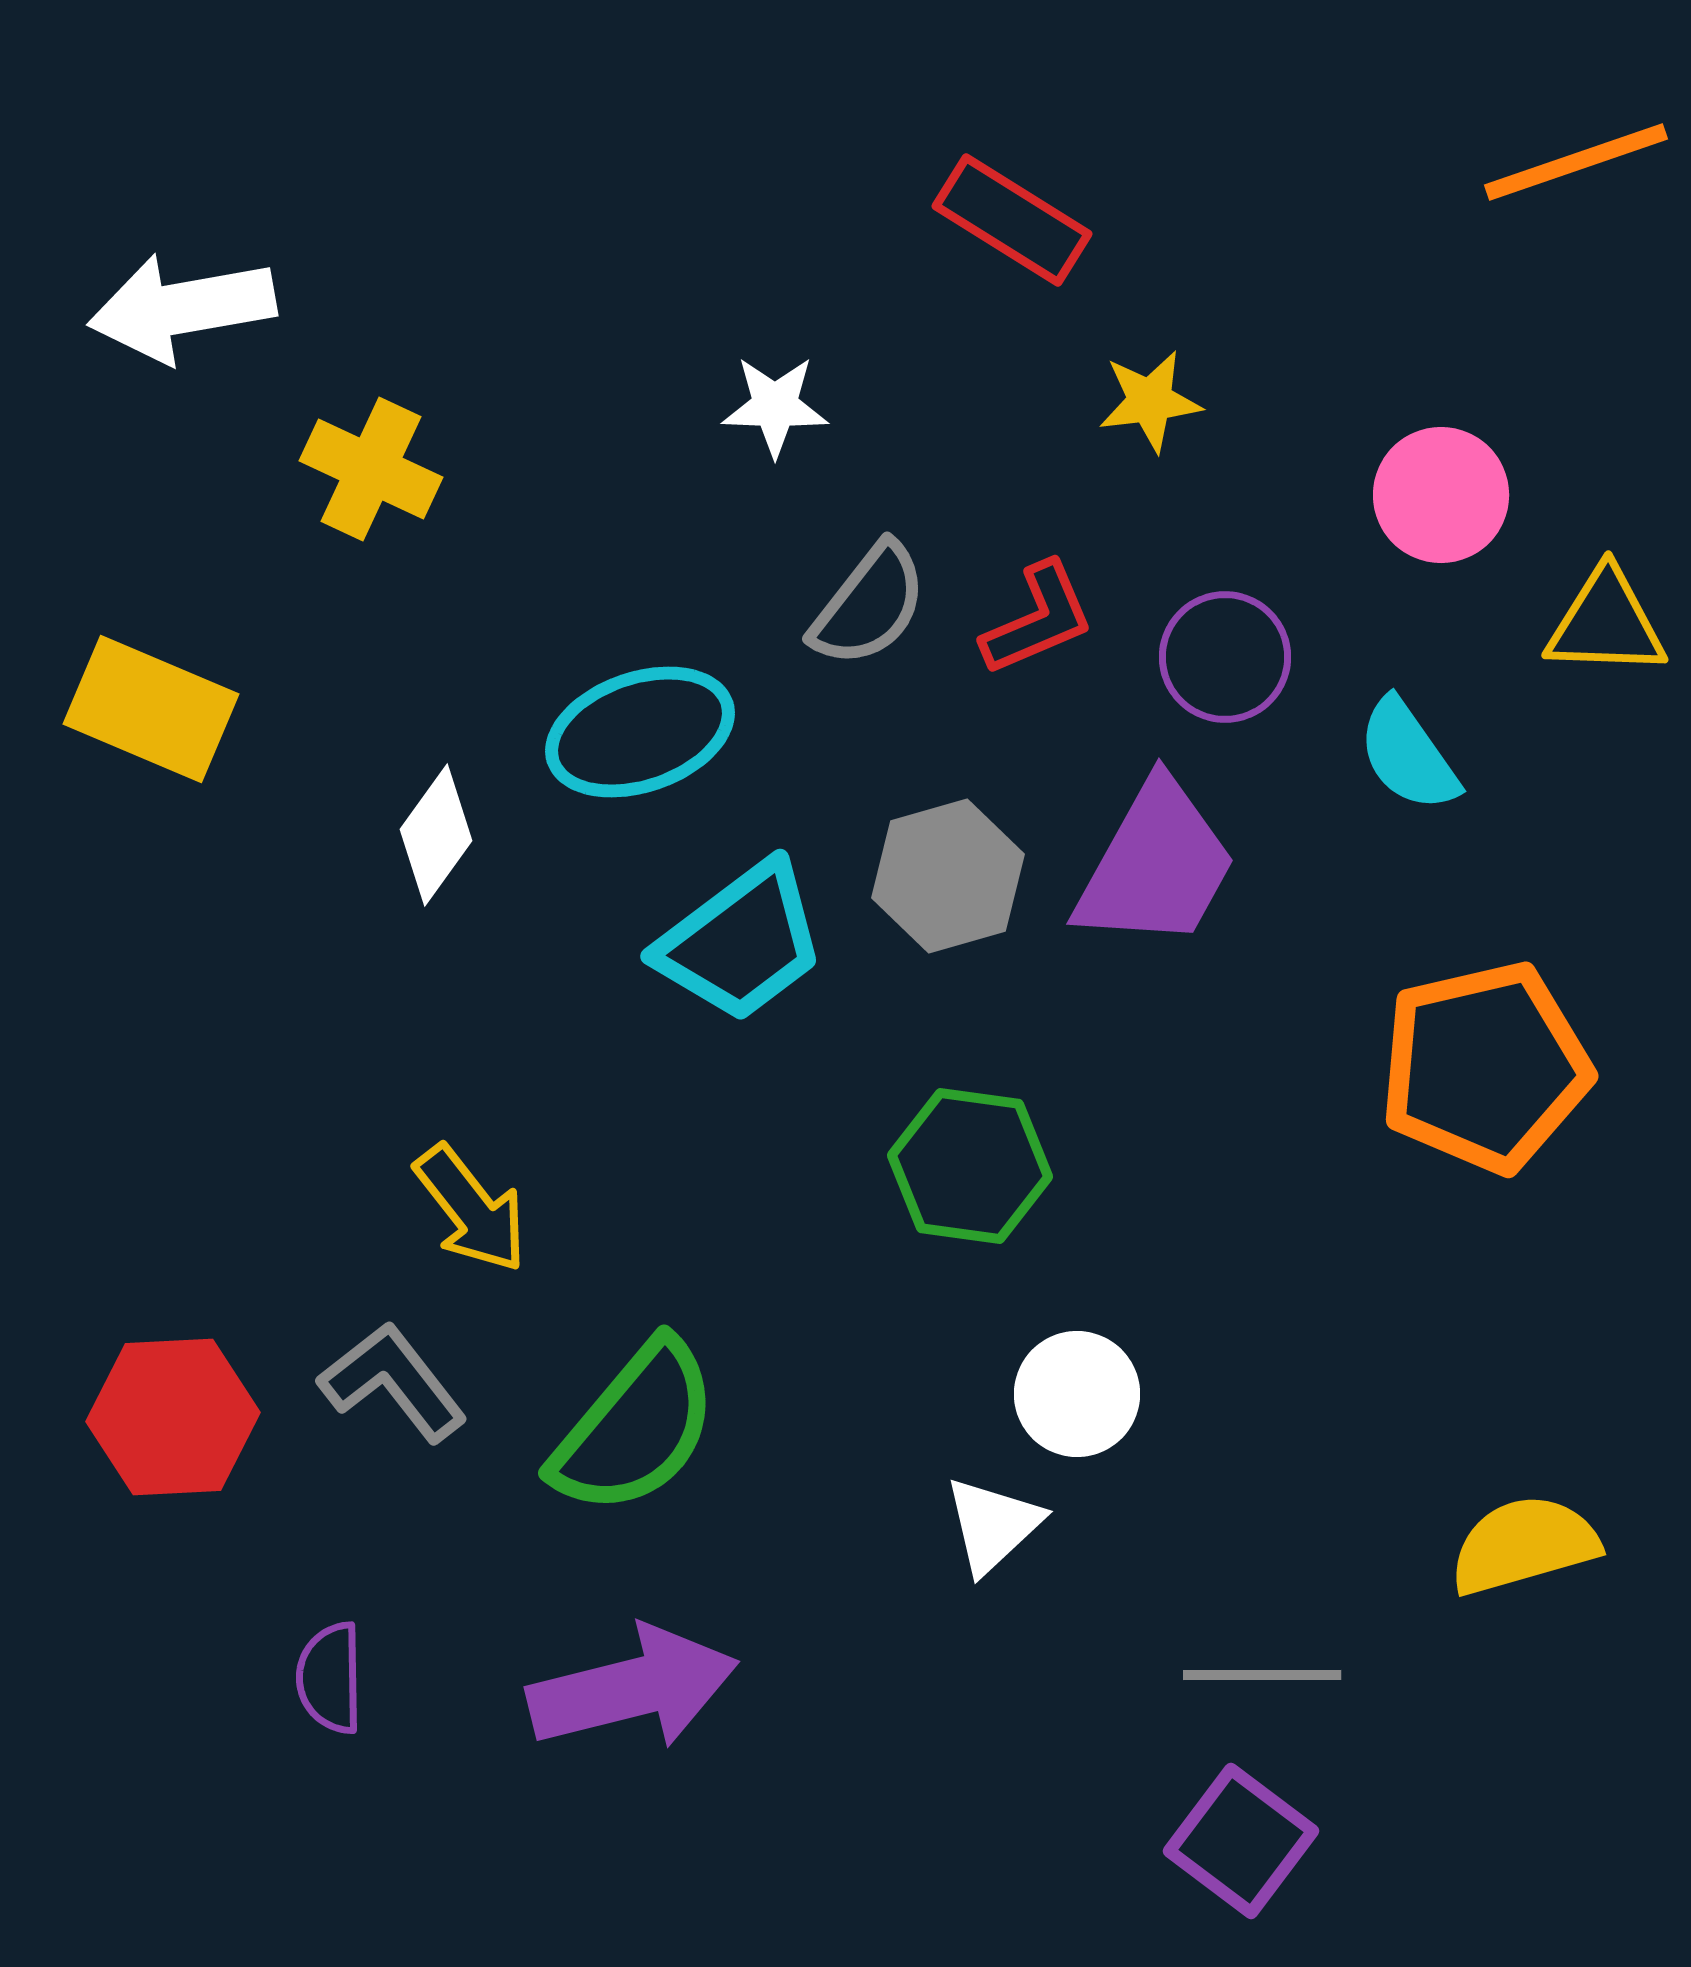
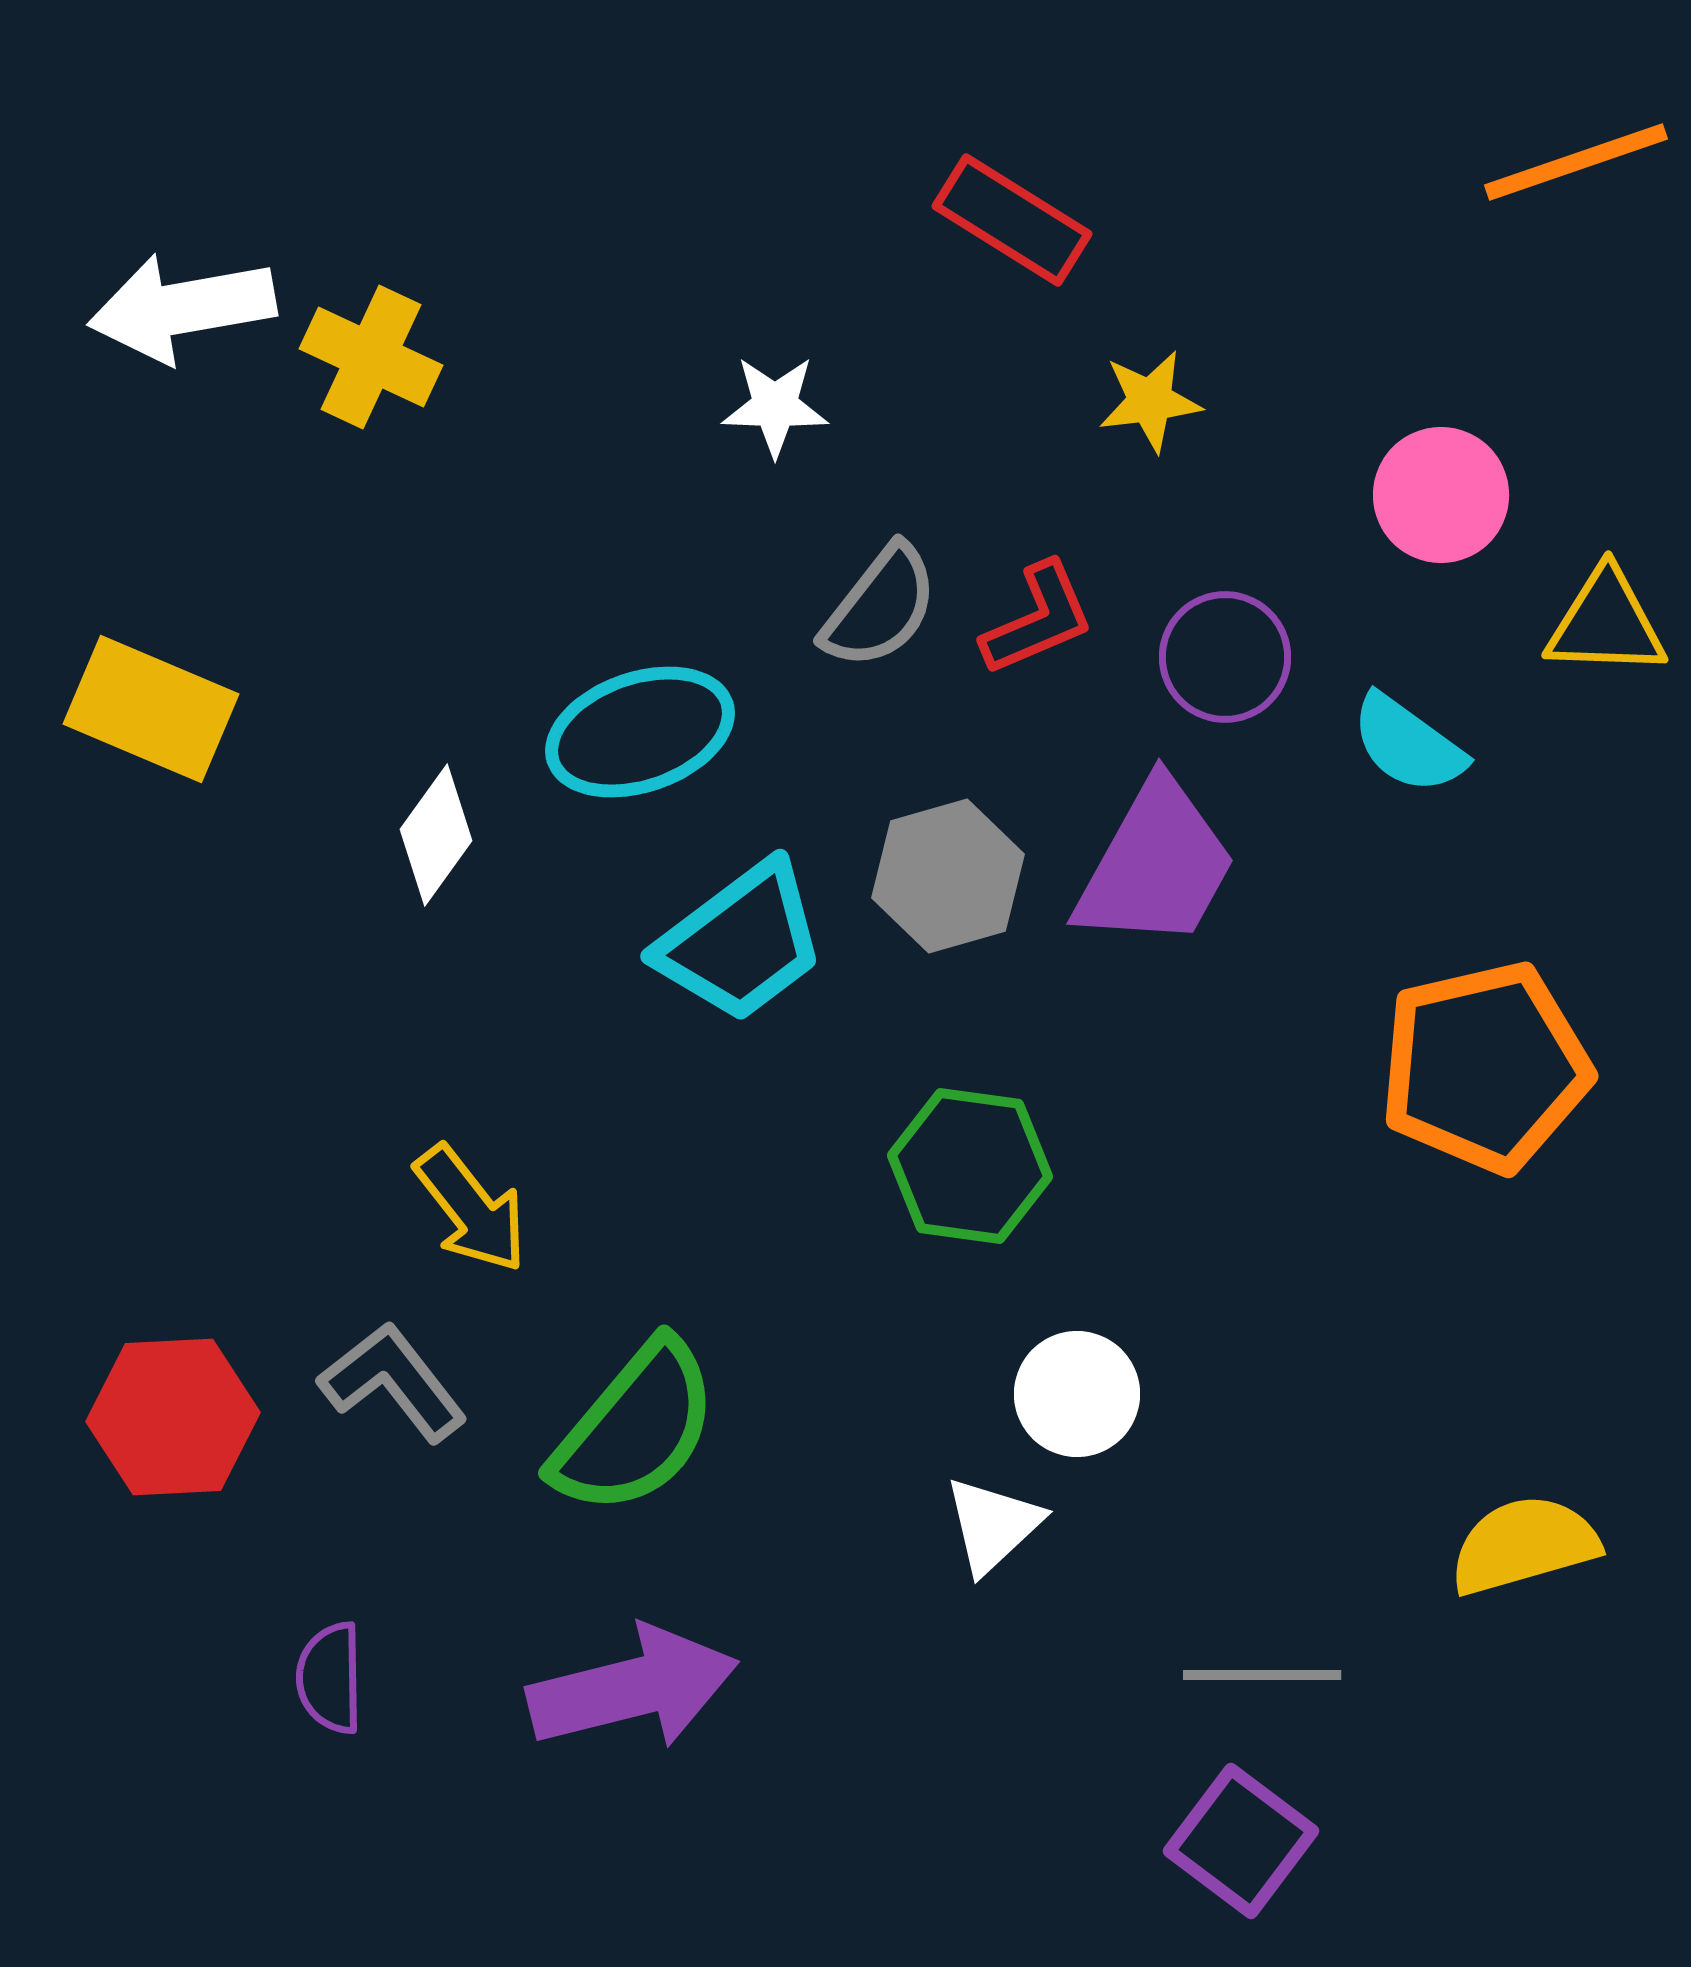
yellow cross: moved 112 px up
gray semicircle: moved 11 px right, 2 px down
cyan semicircle: moved 11 px up; rotated 19 degrees counterclockwise
